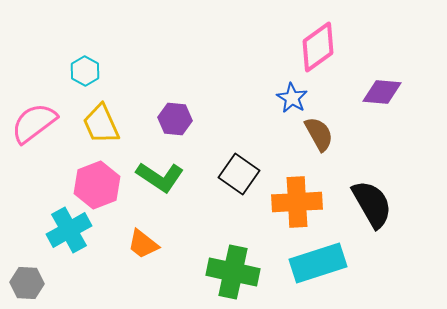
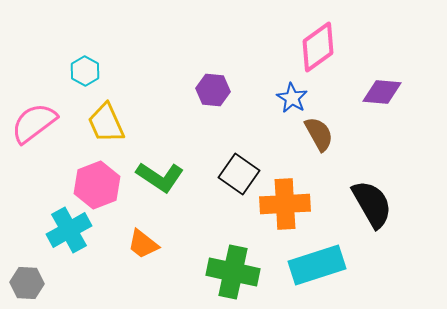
purple hexagon: moved 38 px right, 29 px up
yellow trapezoid: moved 5 px right, 1 px up
orange cross: moved 12 px left, 2 px down
cyan rectangle: moved 1 px left, 2 px down
